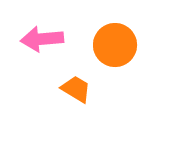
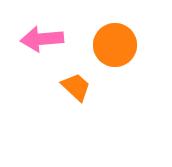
orange trapezoid: moved 2 px up; rotated 12 degrees clockwise
